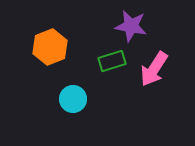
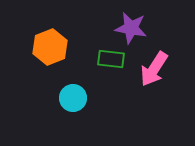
purple star: moved 2 px down
green rectangle: moved 1 px left, 2 px up; rotated 24 degrees clockwise
cyan circle: moved 1 px up
